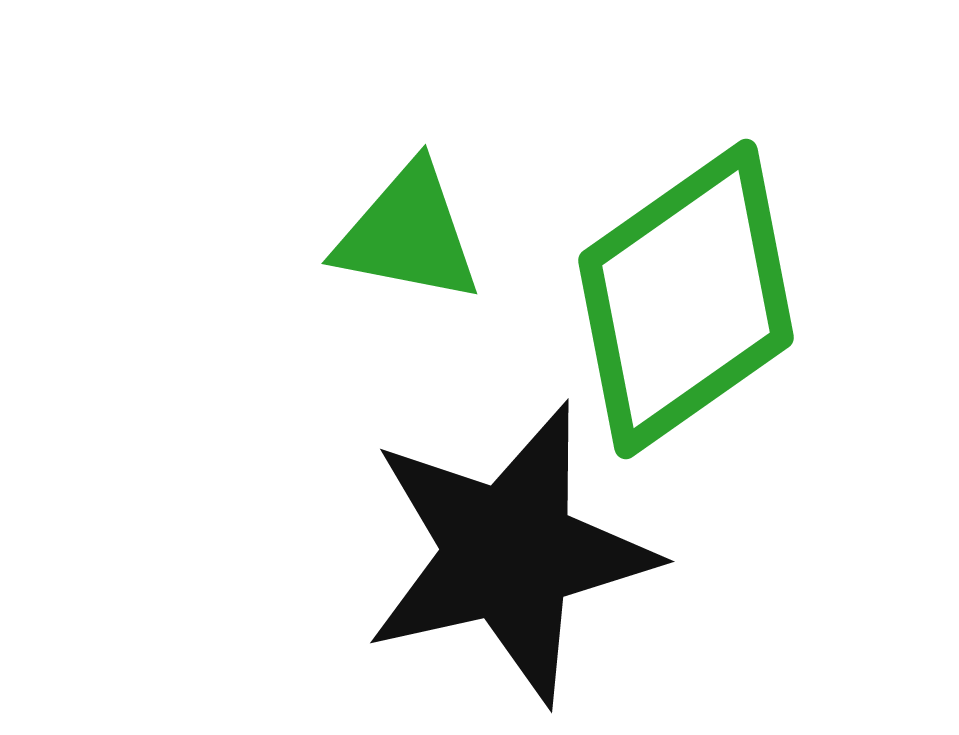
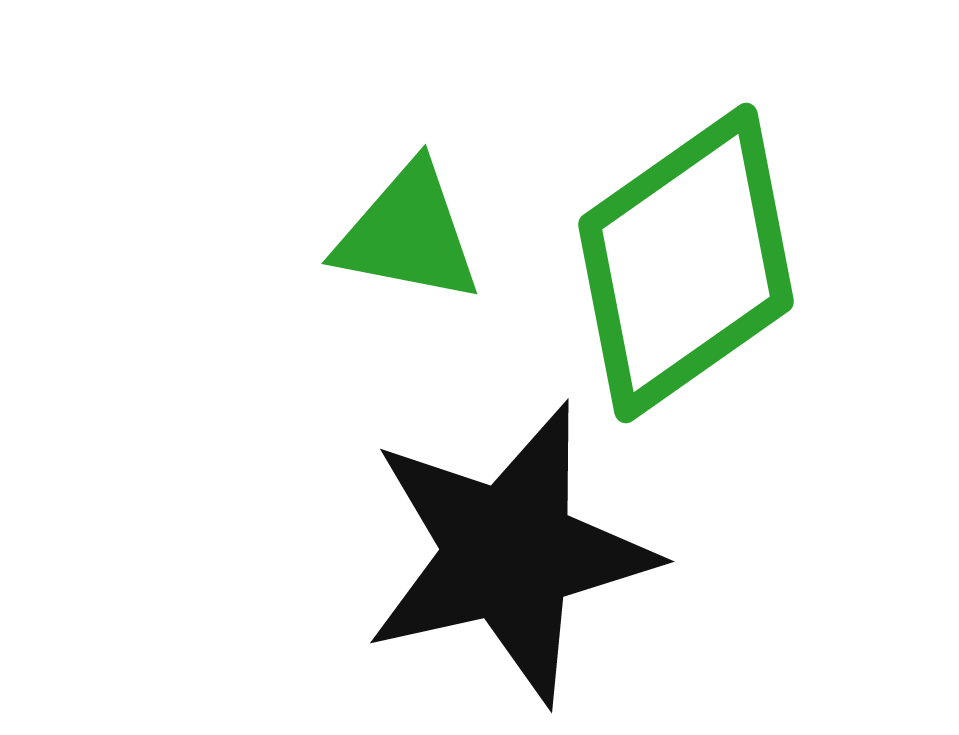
green diamond: moved 36 px up
